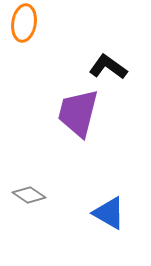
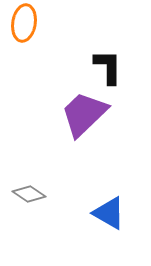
black L-shape: rotated 54 degrees clockwise
purple trapezoid: moved 6 px right, 1 px down; rotated 32 degrees clockwise
gray diamond: moved 1 px up
